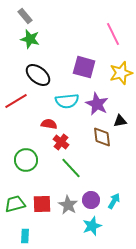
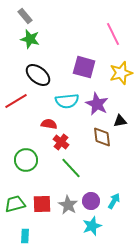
purple circle: moved 1 px down
